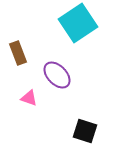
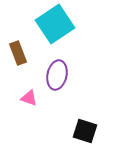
cyan square: moved 23 px left, 1 px down
purple ellipse: rotated 56 degrees clockwise
